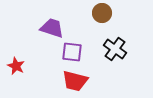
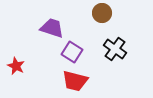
purple square: rotated 25 degrees clockwise
